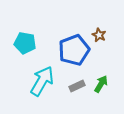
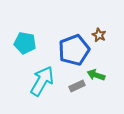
green arrow: moved 5 px left, 9 px up; rotated 102 degrees counterclockwise
